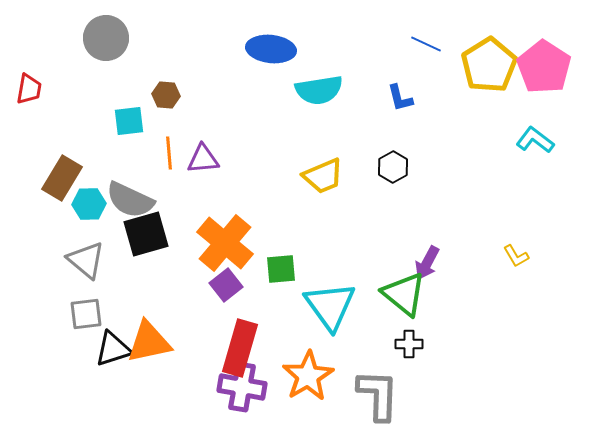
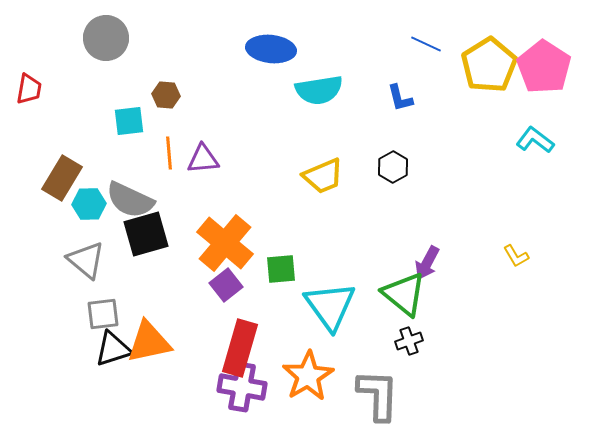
gray square: moved 17 px right
black cross: moved 3 px up; rotated 20 degrees counterclockwise
